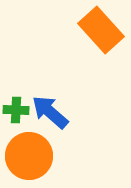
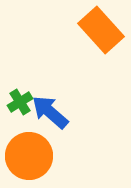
green cross: moved 4 px right, 8 px up; rotated 35 degrees counterclockwise
